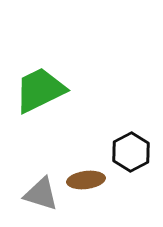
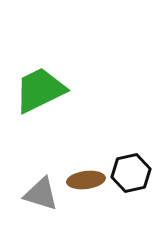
black hexagon: moved 21 px down; rotated 15 degrees clockwise
